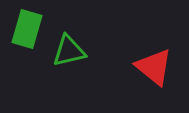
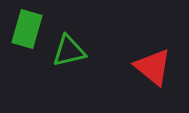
red triangle: moved 1 px left
